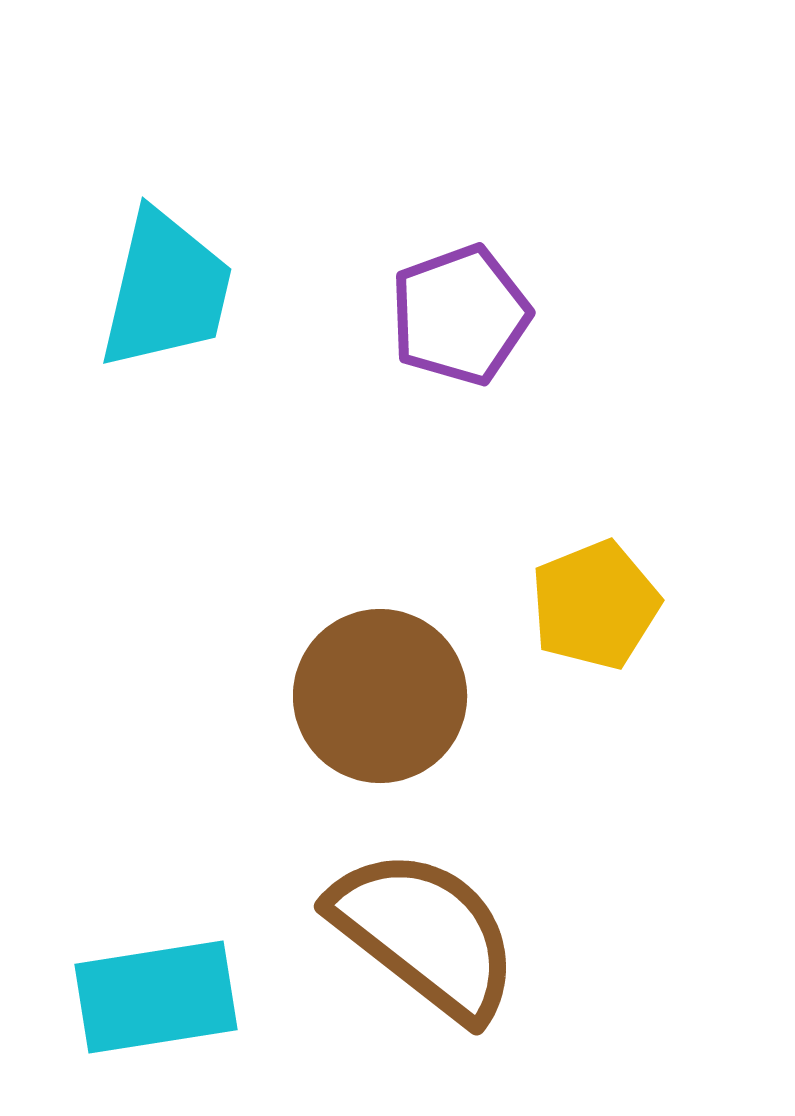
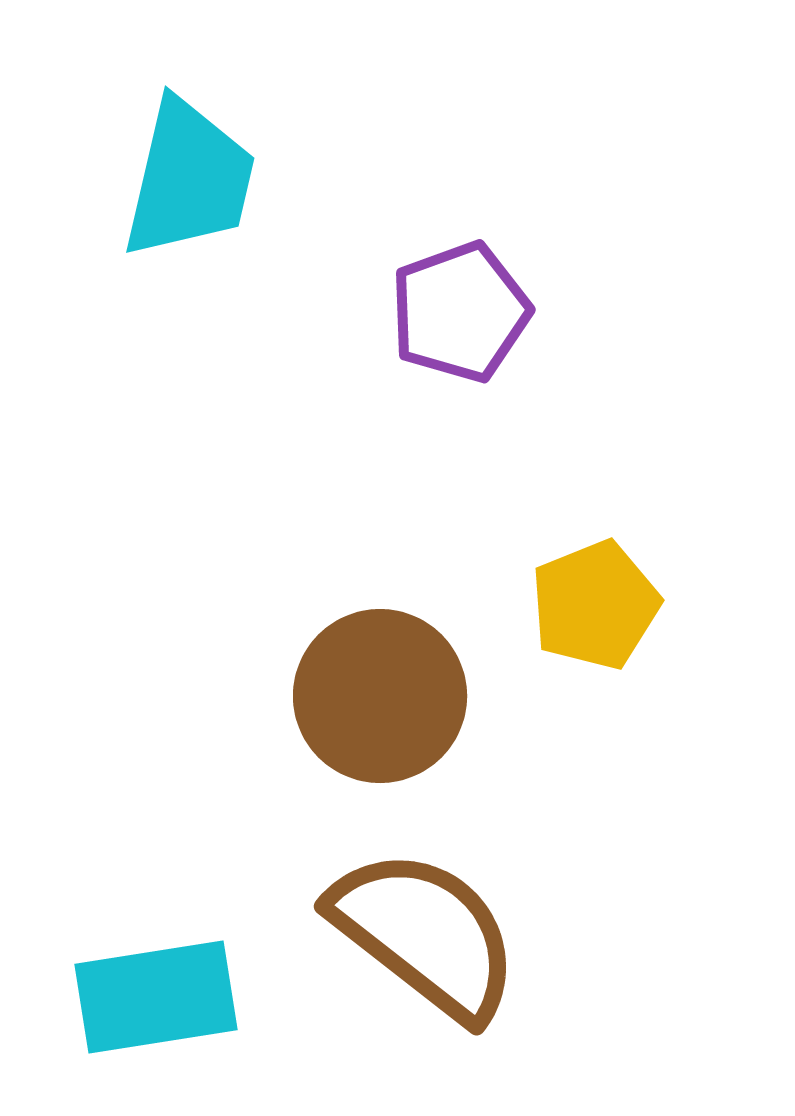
cyan trapezoid: moved 23 px right, 111 px up
purple pentagon: moved 3 px up
